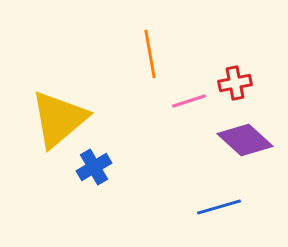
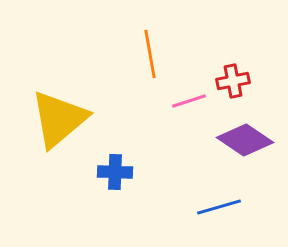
red cross: moved 2 px left, 2 px up
purple diamond: rotated 8 degrees counterclockwise
blue cross: moved 21 px right, 5 px down; rotated 32 degrees clockwise
